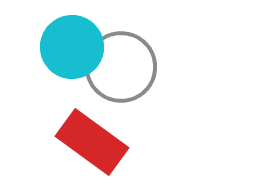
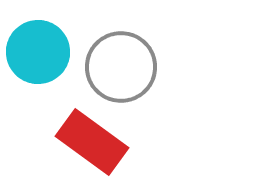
cyan circle: moved 34 px left, 5 px down
